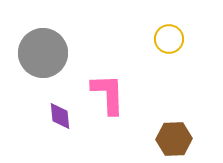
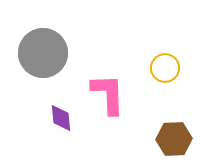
yellow circle: moved 4 px left, 29 px down
purple diamond: moved 1 px right, 2 px down
